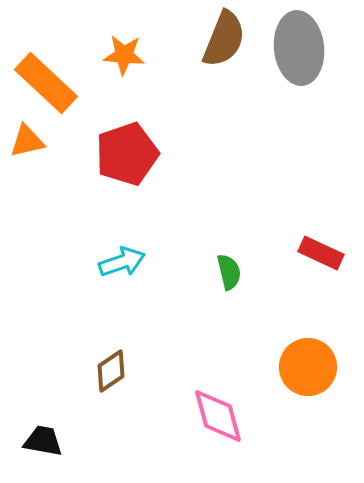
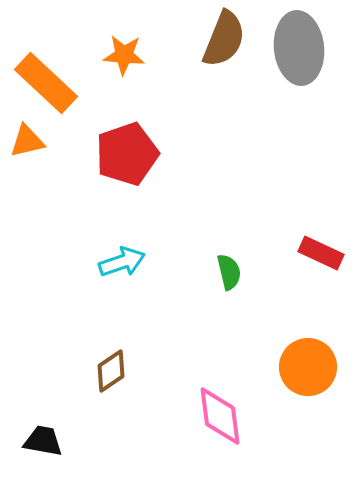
pink diamond: moved 2 px right; rotated 8 degrees clockwise
